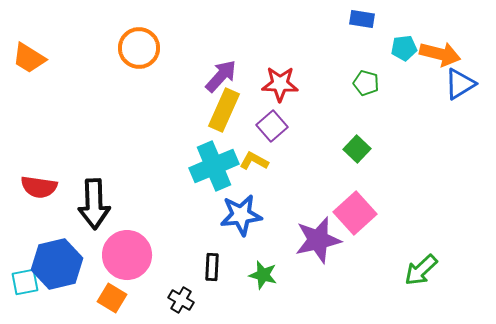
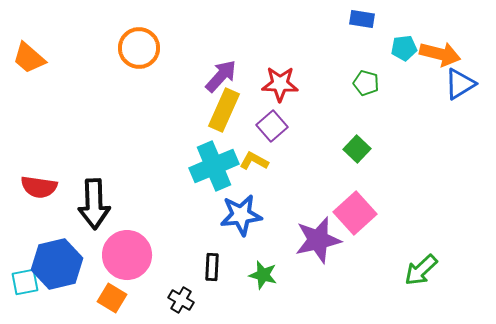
orange trapezoid: rotated 9 degrees clockwise
